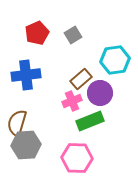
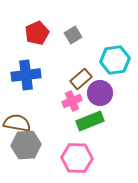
brown semicircle: rotated 84 degrees clockwise
